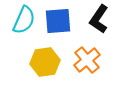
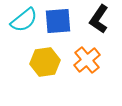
cyan semicircle: rotated 28 degrees clockwise
